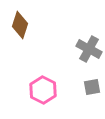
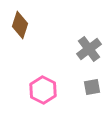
gray cross: rotated 25 degrees clockwise
